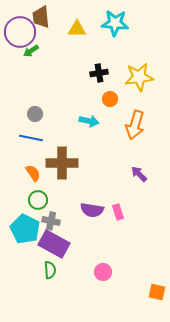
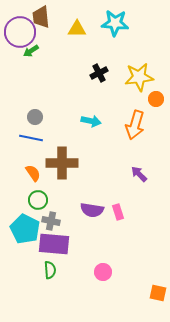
black cross: rotated 18 degrees counterclockwise
orange circle: moved 46 px right
gray circle: moved 3 px down
cyan arrow: moved 2 px right
purple rectangle: rotated 24 degrees counterclockwise
orange square: moved 1 px right, 1 px down
